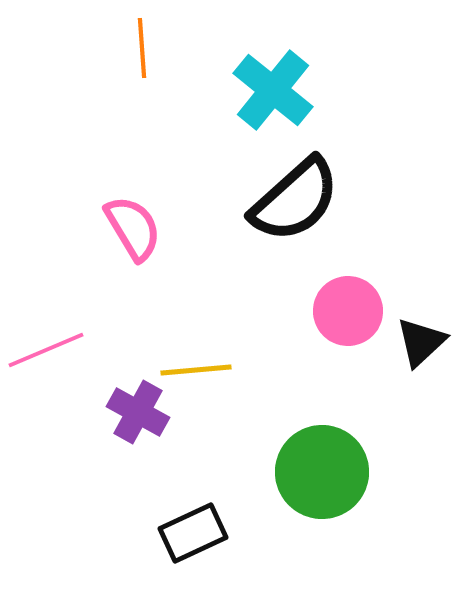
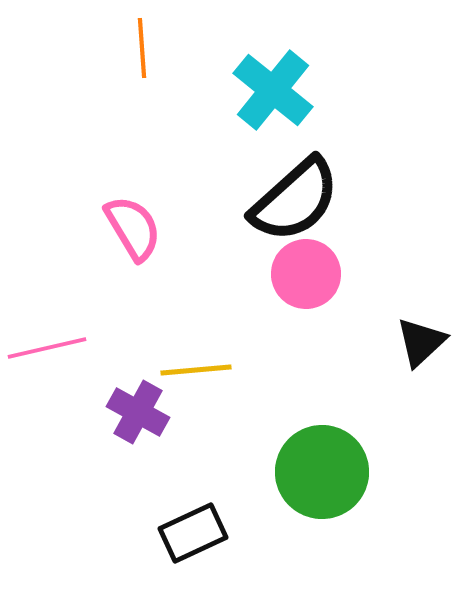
pink circle: moved 42 px left, 37 px up
pink line: moved 1 px right, 2 px up; rotated 10 degrees clockwise
